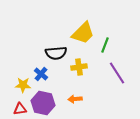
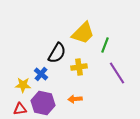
black semicircle: moved 1 px right; rotated 55 degrees counterclockwise
